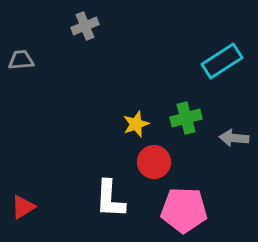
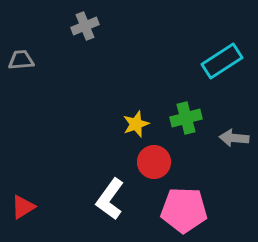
white L-shape: rotated 33 degrees clockwise
